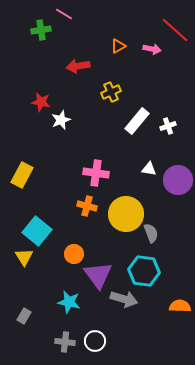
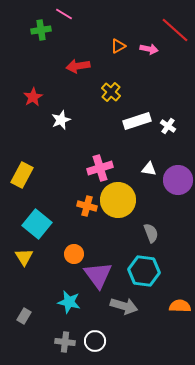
pink arrow: moved 3 px left
yellow cross: rotated 24 degrees counterclockwise
red star: moved 8 px left, 5 px up; rotated 30 degrees clockwise
white rectangle: rotated 32 degrees clockwise
white cross: rotated 35 degrees counterclockwise
pink cross: moved 4 px right, 5 px up; rotated 25 degrees counterclockwise
yellow circle: moved 8 px left, 14 px up
cyan square: moved 7 px up
gray arrow: moved 7 px down
